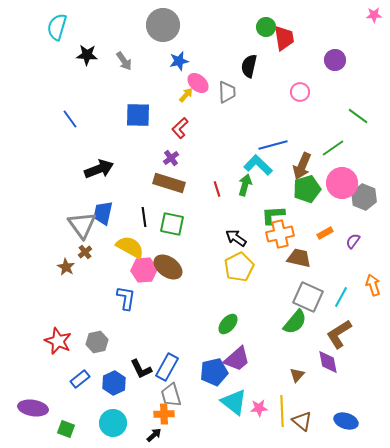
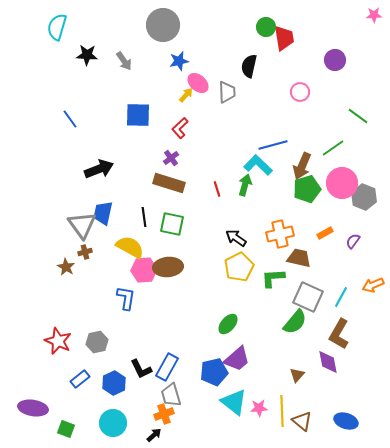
green L-shape at (273, 215): moved 63 px down
brown cross at (85, 252): rotated 24 degrees clockwise
brown ellipse at (168, 267): rotated 40 degrees counterclockwise
orange arrow at (373, 285): rotated 95 degrees counterclockwise
brown L-shape at (339, 334): rotated 28 degrees counterclockwise
orange cross at (164, 414): rotated 18 degrees counterclockwise
